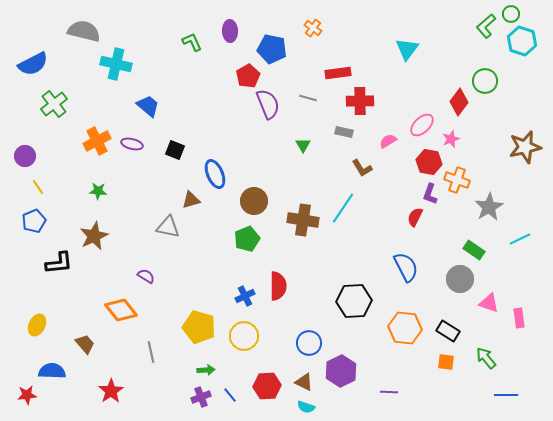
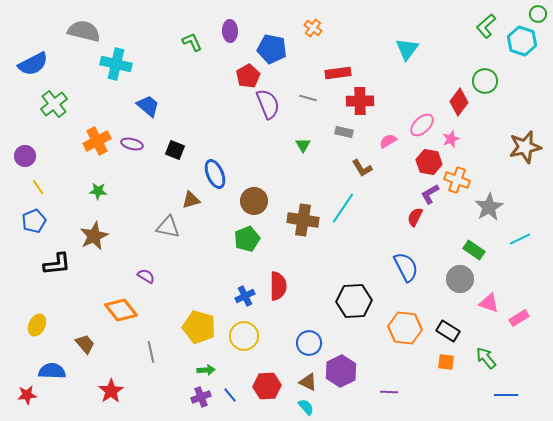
green circle at (511, 14): moved 27 px right
purple L-shape at (430, 194): rotated 40 degrees clockwise
black L-shape at (59, 263): moved 2 px left, 1 px down
pink rectangle at (519, 318): rotated 66 degrees clockwise
brown triangle at (304, 382): moved 4 px right
cyan semicircle at (306, 407): rotated 150 degrees counterclockwise
